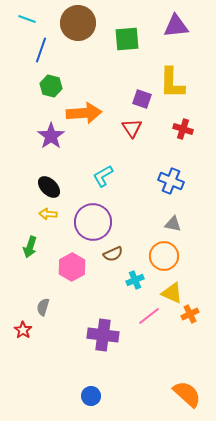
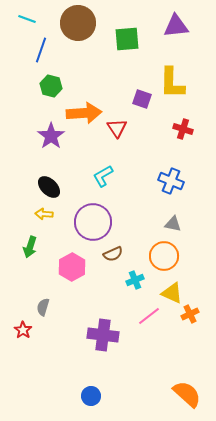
red triangle: moved 15 px left
yellow arrow: moved 4 px left
